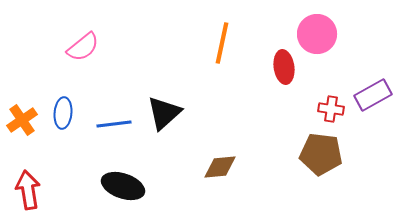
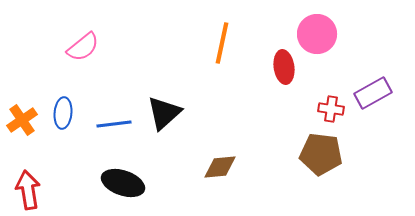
purple rectangle: moved 2 px up
black ellipse: moved 3 px up
